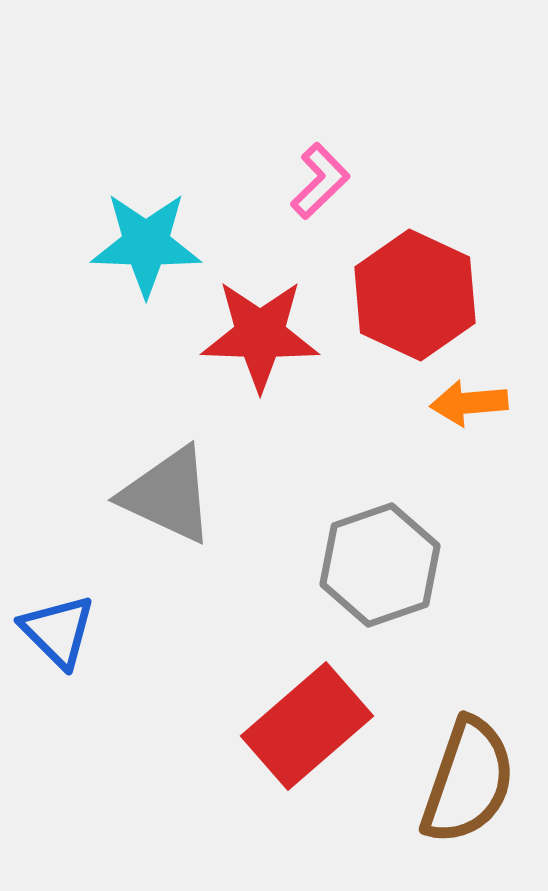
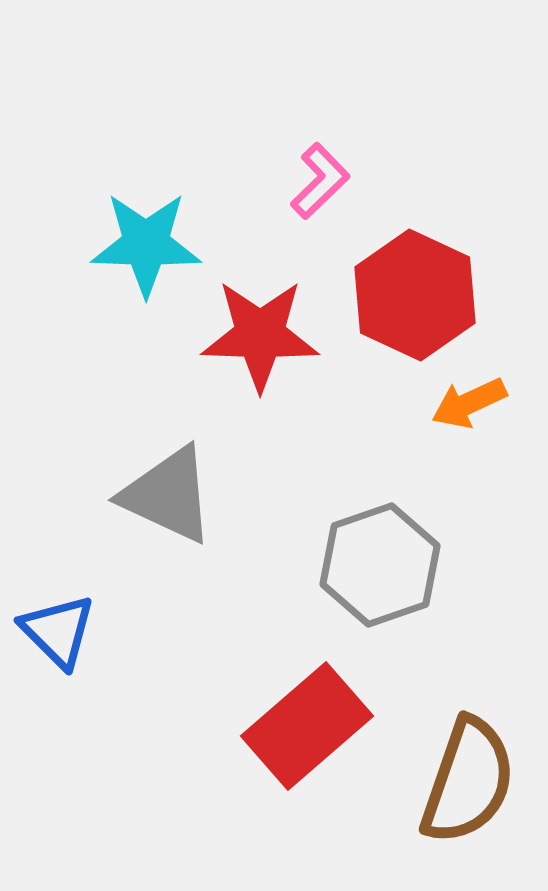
orange arrow: rotated 20 degrees counterclockwise
